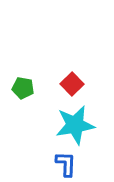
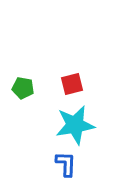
red square: rotated 30 degrees clockwise
